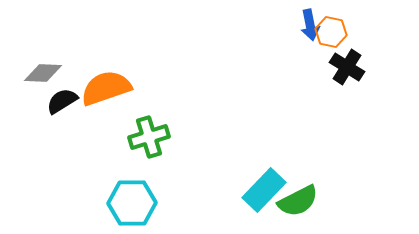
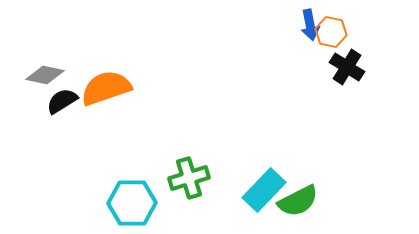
gray diamond: moved 2 px right, 2 px down; rotated 9 degrees clockwise
green cross: moved 40 px right, 41 px down
